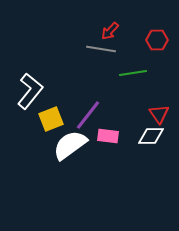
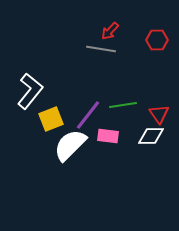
green line: moved 10 px left, 32 px down
white semicircle: rotated 9 degrees counterclockwise
